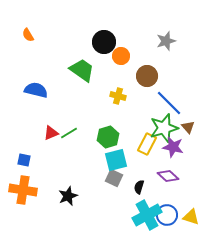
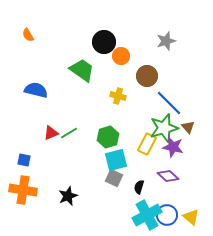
yellow triangle: rotated 24 degrees clockwise
